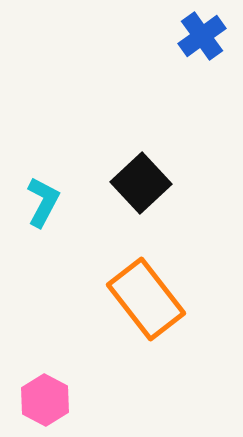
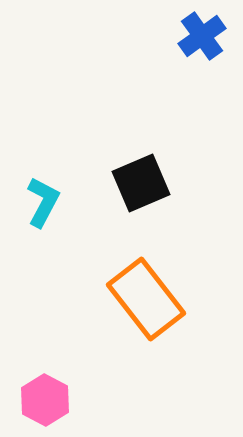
black square: rotated 20 degrees clockwise
